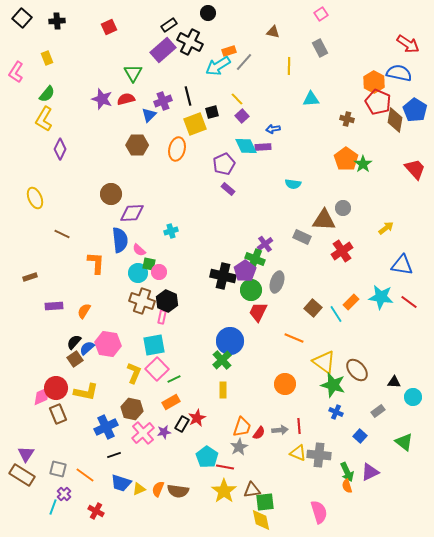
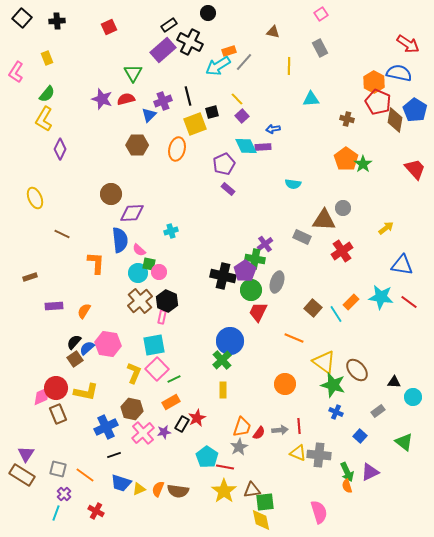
green cross at (255, 259): rotated 12 degrees counterclockwise
brown cross at (142, 301): moved 2 px left; rotated 30 degrees clockwise
cyan line at (53, 507): moved 3 px right, 6 px down
